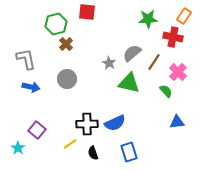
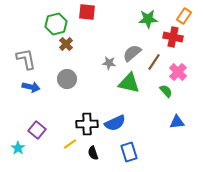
gray star: rotated 24 degrees counterclockwise
